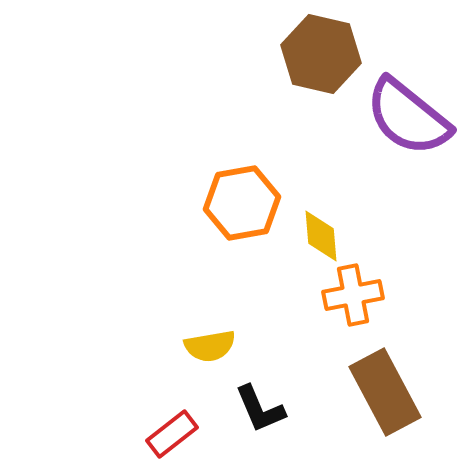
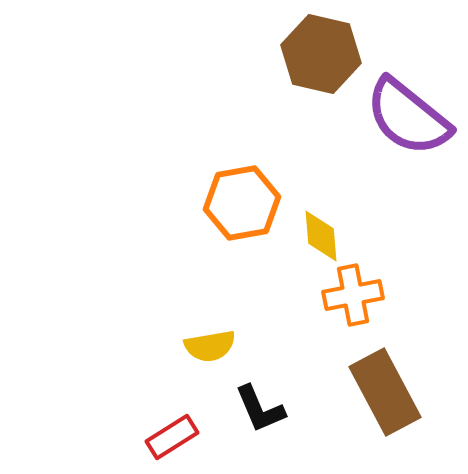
red rectangle: moved 3 px down; rotated 6 degrees clockwise
